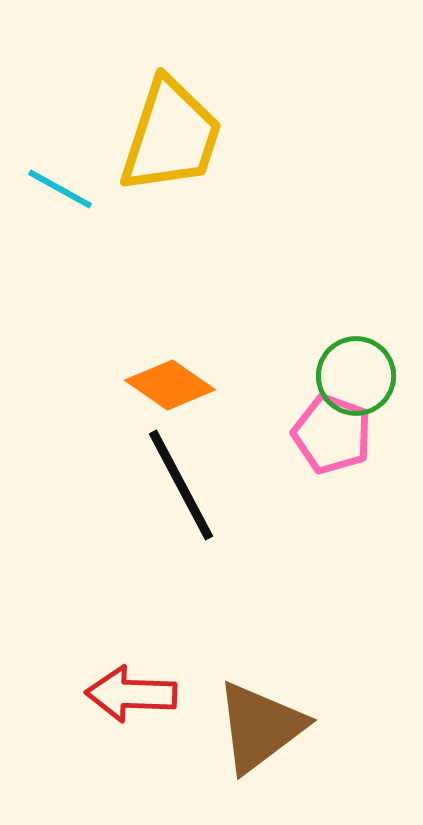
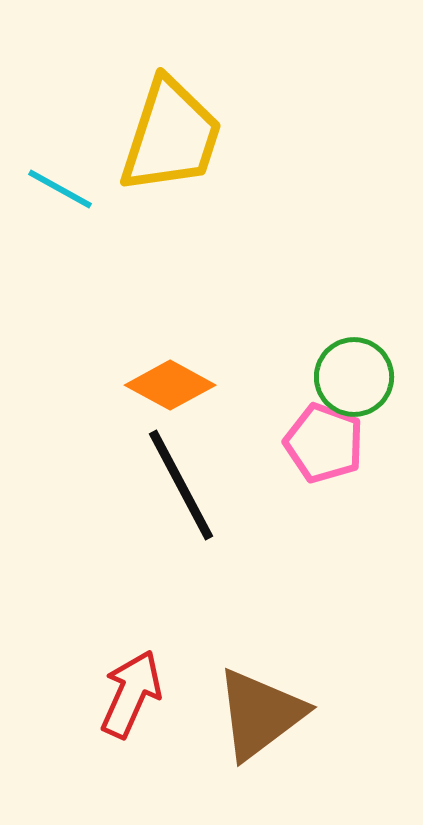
green circle: moved 2 px left, 1 px down
orange diamond: rotated 6 degrees counterclockwise
pink pentagon: moved 8 px left, 9 px down
red arrow: rotated 112 degrees clockwise
brown triangle: moved 13 px up
